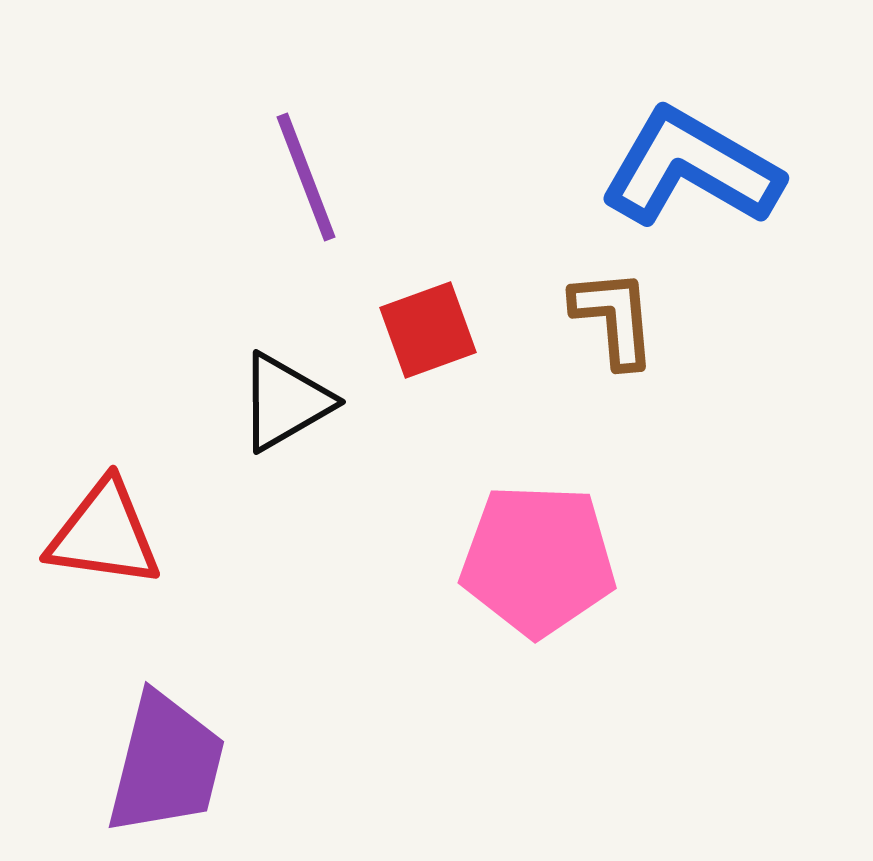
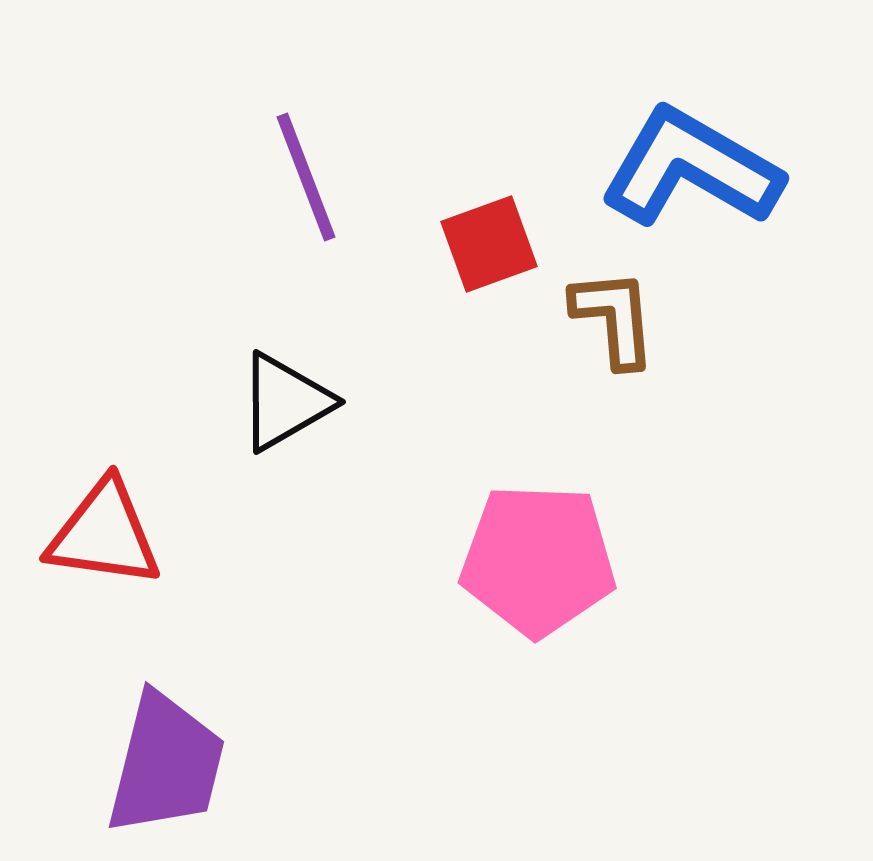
red square: moved 61 px right, 86 px up
